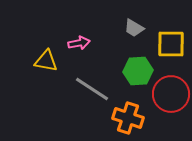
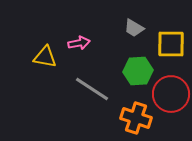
yellow triangle: moved 1 px left, 4 px up
orange cross: moved 8 px right
